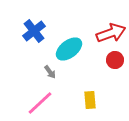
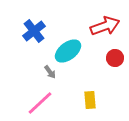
red arrow: moved 6 px left, 7 px up
cyan ellipse: moved 1 px left, 2 px down
red circle: moved 2 px up
